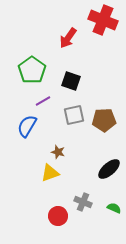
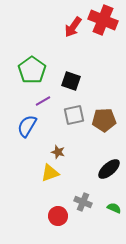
red arrow: moved 5 px right, 11 px up
